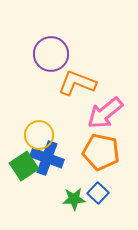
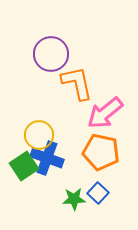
orange L-shape: rotated 57 degrees clockwise
